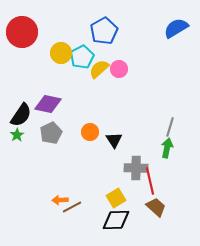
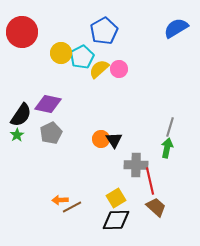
orange circle: moved 11 px right, 7 px down
gray cross: moved 3 px up
